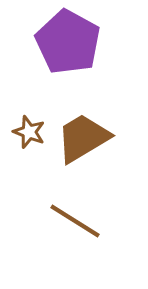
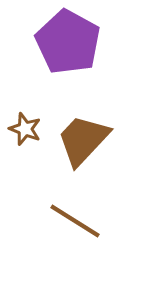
brown star: moved 4 px left, 3 px up
brown trapezoid: moved 2 px down; rotated 16 degrees counterclockwise
